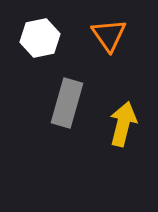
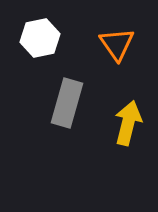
orange triangle: moved 8 px right, 9 px down
yellow arrow: moved 5 px right, 1 px up
